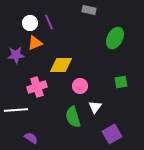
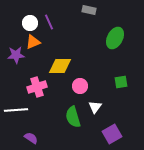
orange triangle: moved 2 px left, 1 px up
yellow diamond: moved 1 px left, 1 px down
